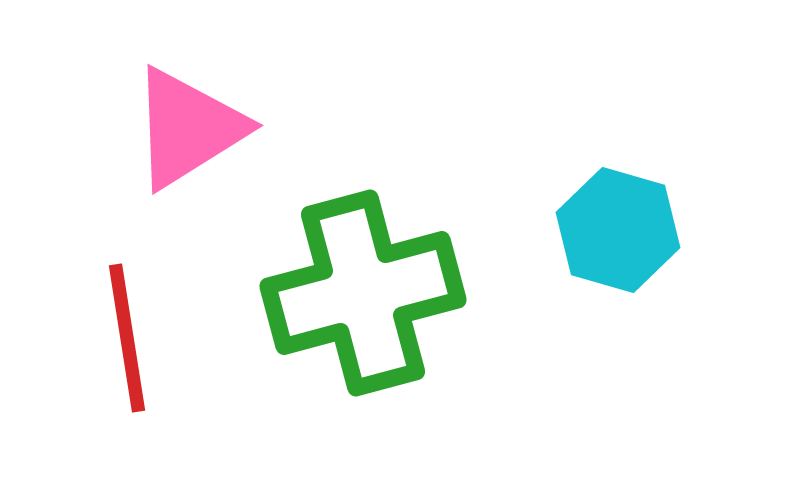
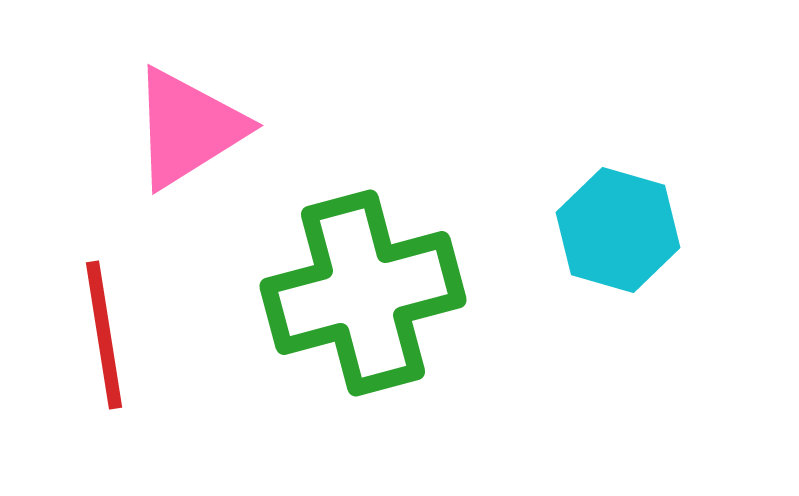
red line: moved 23 px left, 3 px up
